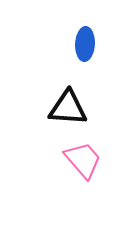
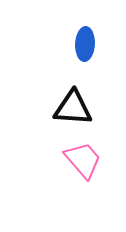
black triangle: moved 5 px right
